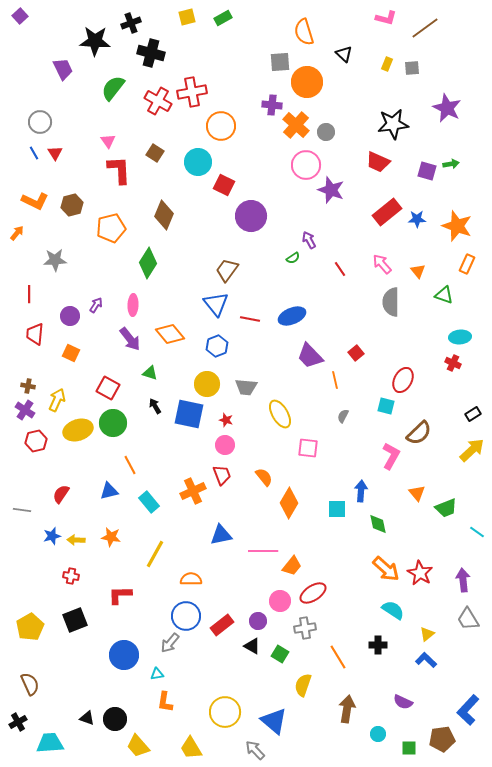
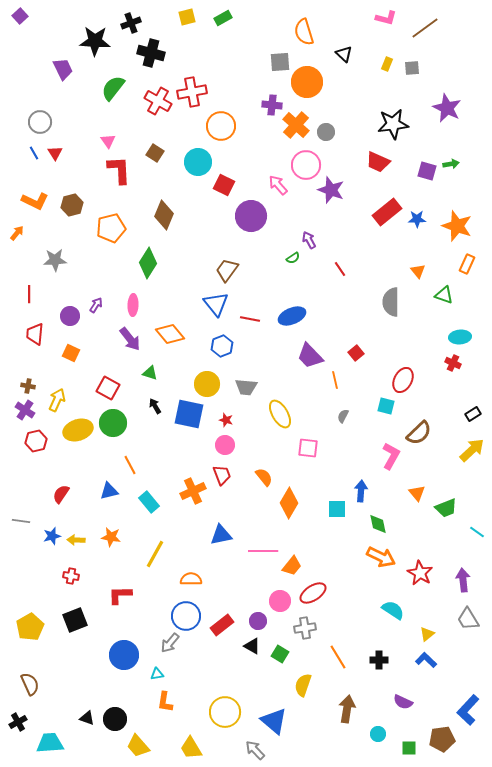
pink arrow at (382, 264): moved 104 px left, 79 px up
blue hexagon at (217, 346): moved 5 px right
gray line at (22, 510): moved 1 px left, 11 px down
orange arrow at (386, 569): moved 5 px left, 12 px up; rotated 16 degrees counterclockwise
black cross at (378, 645): moved 1 px right, 15 px down
